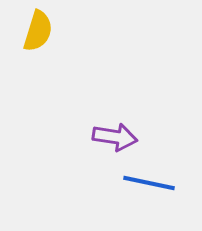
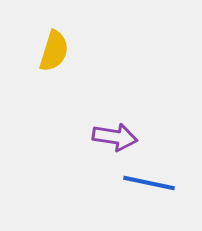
yellow semicircle: moved 16 px right, 20 px down
